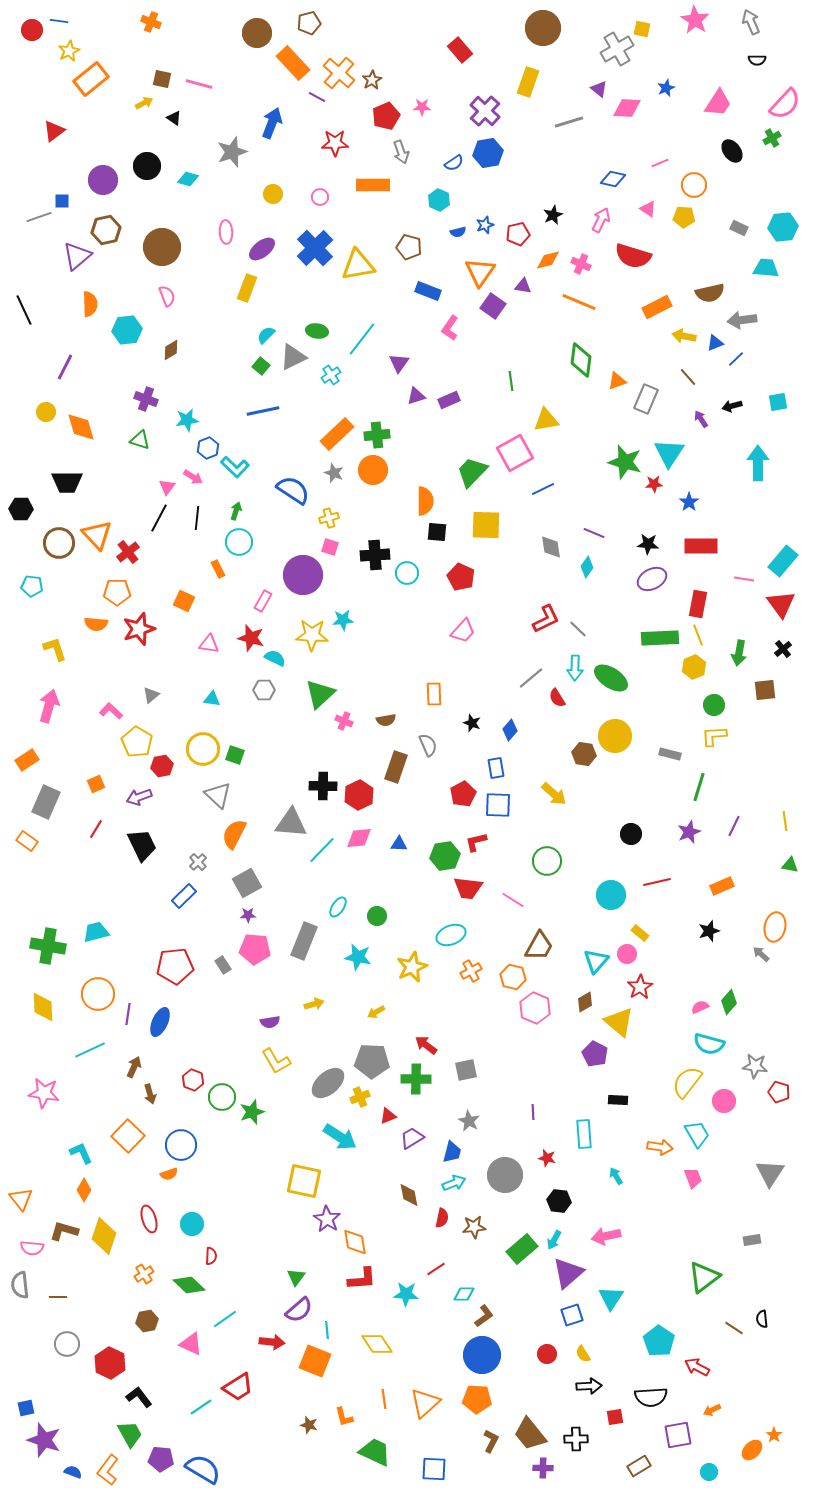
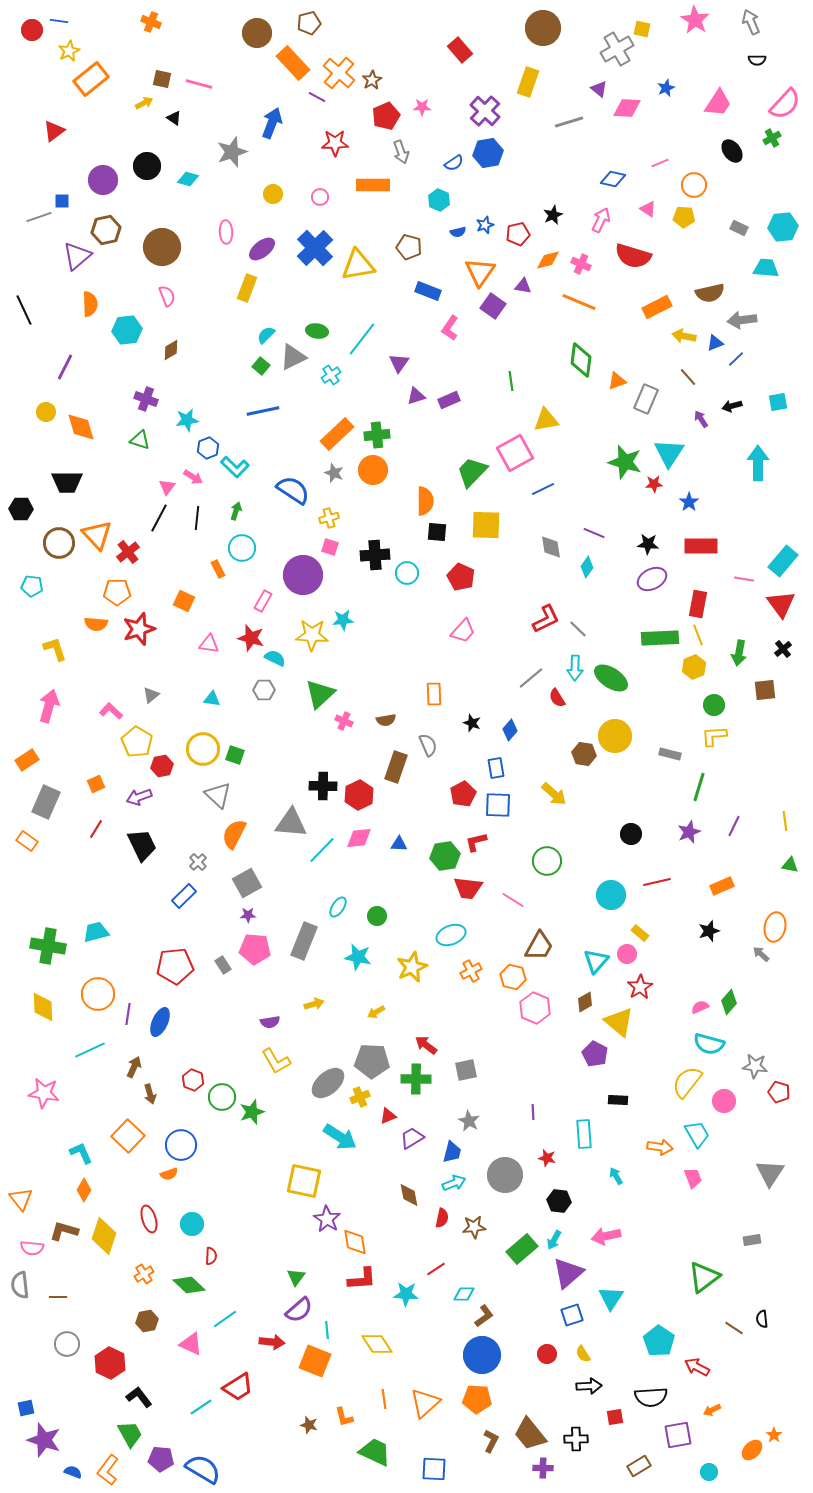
cyan circle at (239, 542): moved 3 px right, 6 px down
